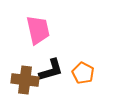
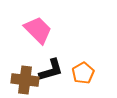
pink trapezoid: rotated 32 degrees counterclockwise
orange pentagon: rotated 15 degrees clockwise
